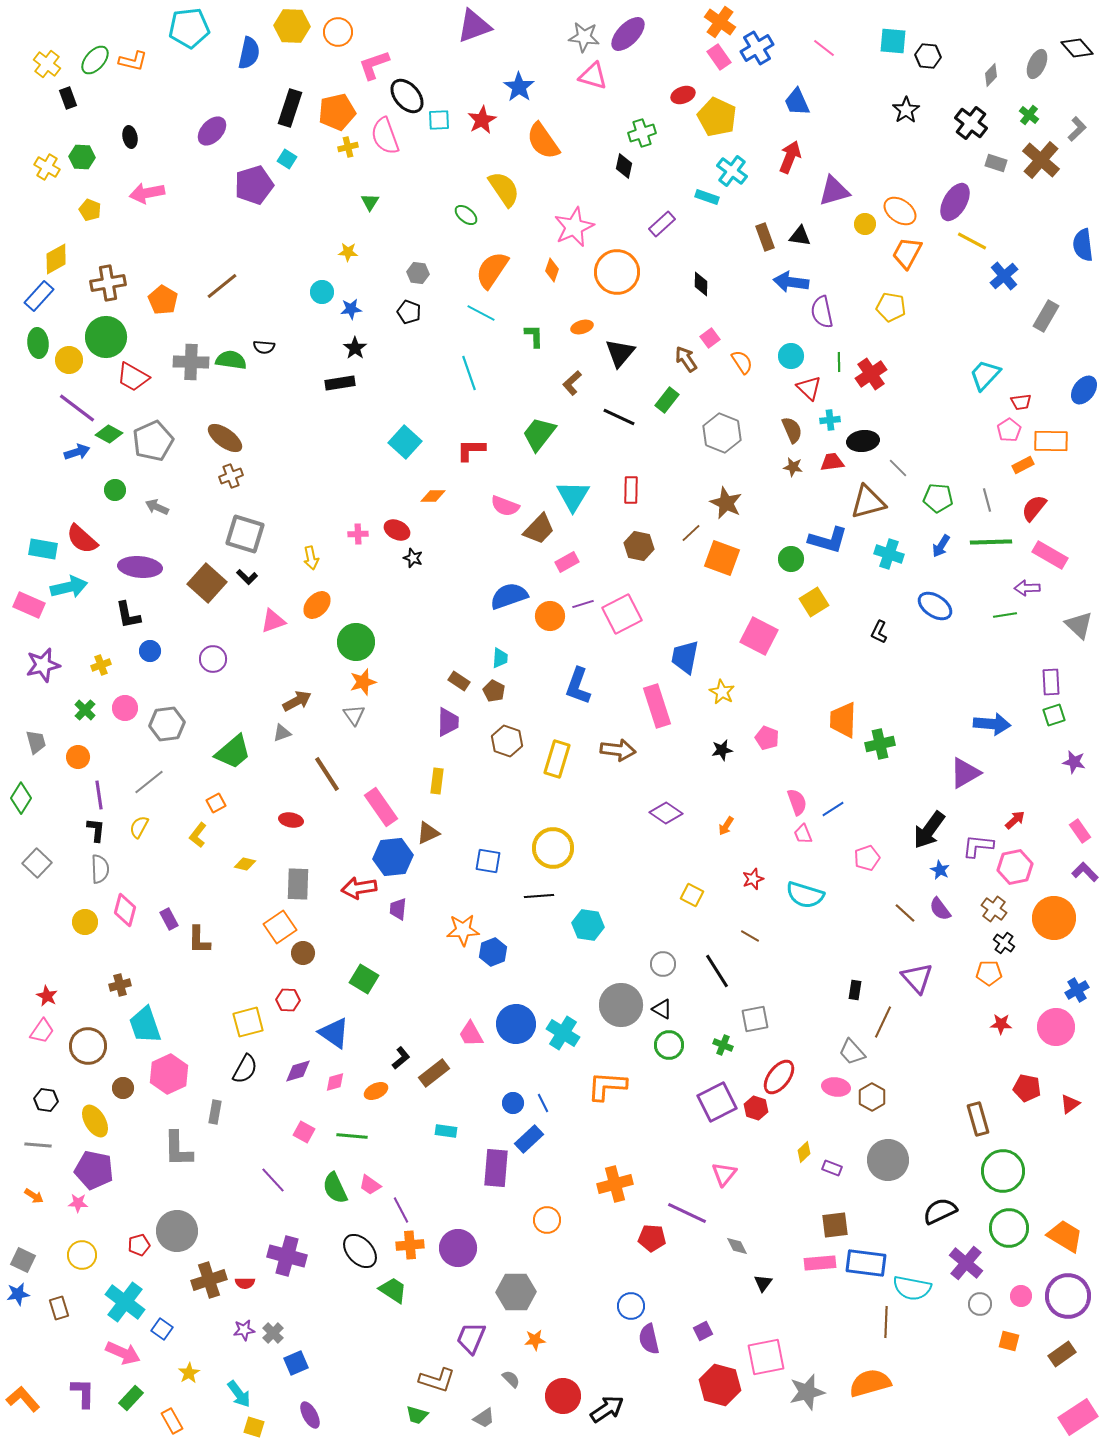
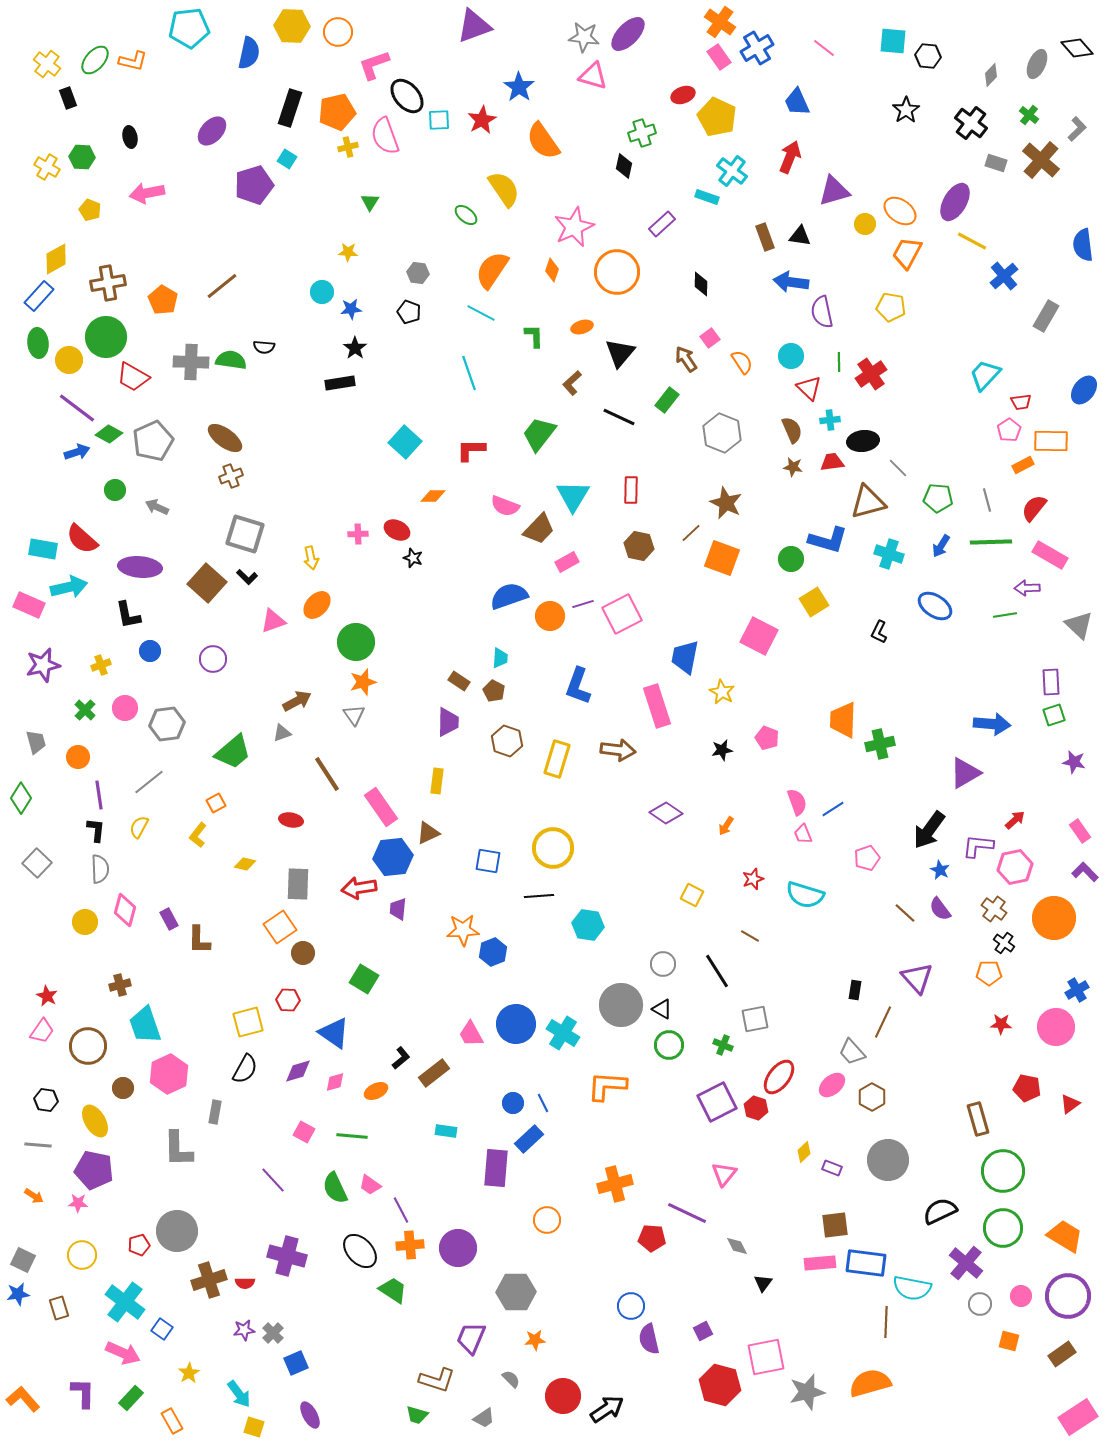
pink ellipse at (836, 1087): moved 4 px left, 2 px up; rotated 48 degrees counterclockwise
green circle at (1009, 1228): moved 6 px left
